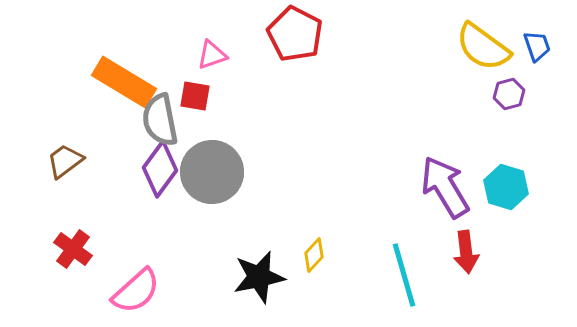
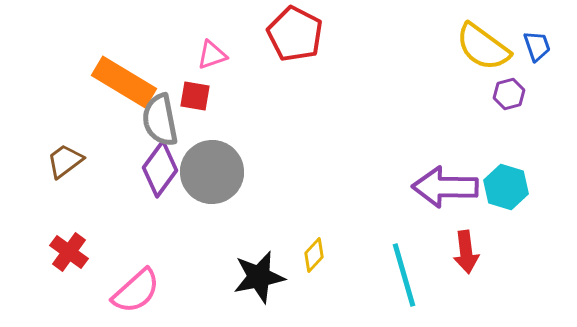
purple arrow: rotated 58 degrees counterclockwise
red cross: moved 4 px left, 3 px down
